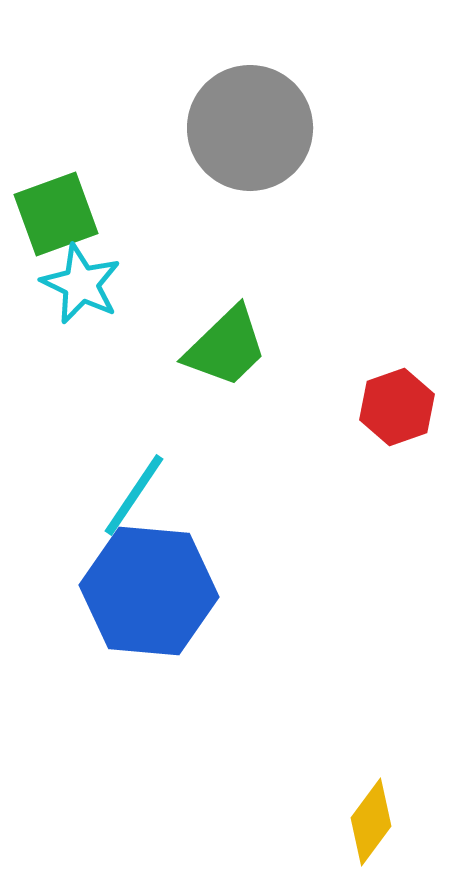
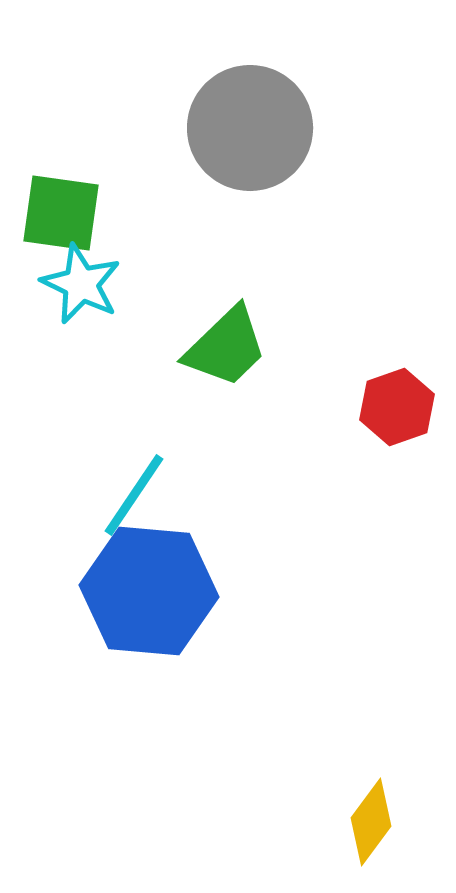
green square: moved 5 px right, 1 px up; rotated 28 degrees clockwise
